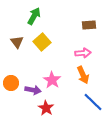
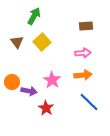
brown rectangle: moved 3 px left, 1 px down
orange arrow: rotated 72 degrees counterclockwise
orange circle: moved 1 px right, 1 px up
purple arrow: moved 4 px left, 1 px down
blue line: moved 4 px left
